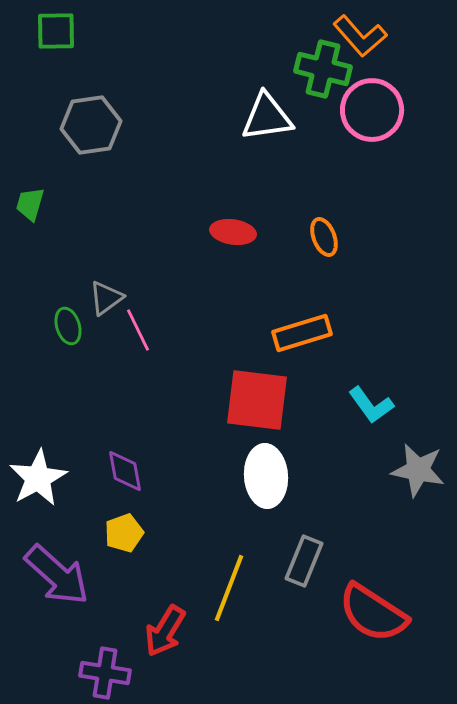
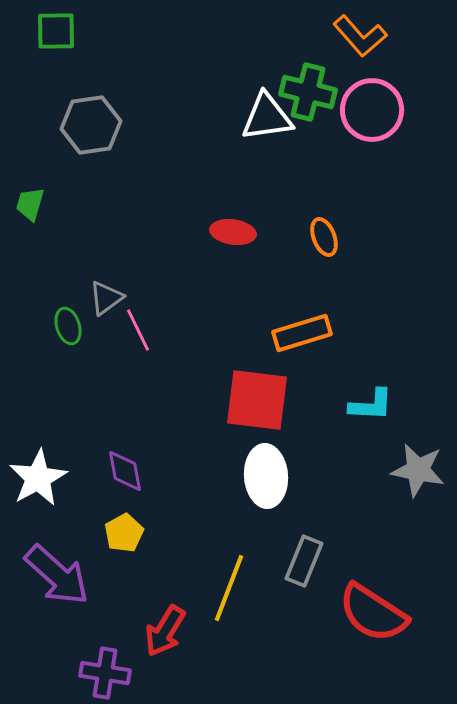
green cross: moved 15 px left, 23 px down
cyan L-shape: rotated 51 degrees counterclockwise
yellow pentagon: rotated 9 degrees counterclockwise
